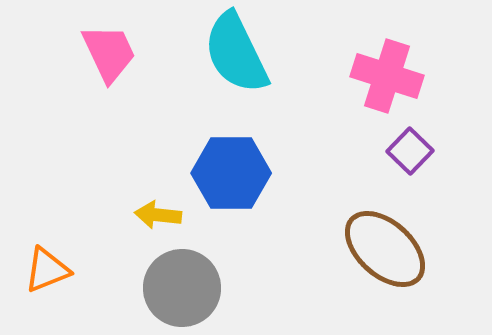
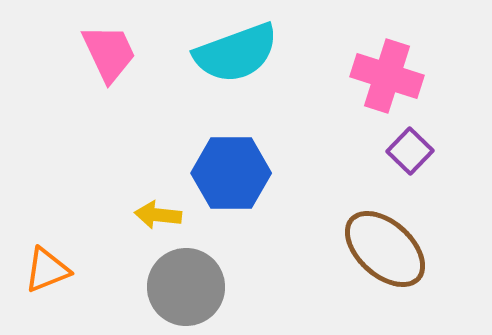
cyan semicircle: rotated 84 degrees counterclockwise
gray circle: moved 4 px right, 1 px up
